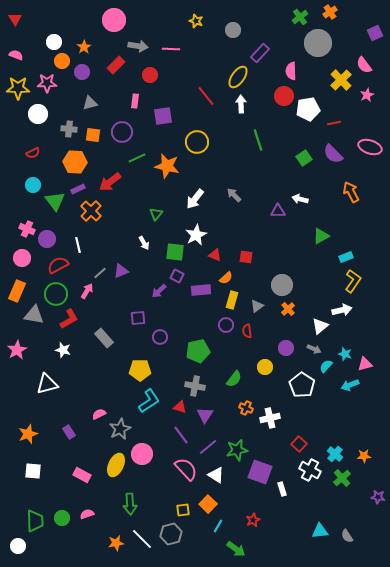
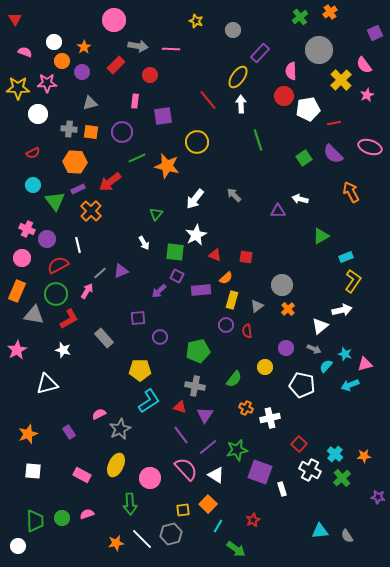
gray circle at (318, 43): moved 1 px right, 7 px down
pink semicircle at (16, 55): moved 9 px right, 3 px up
red line at (206, 96): moved 2 px right, 4 px down
orange square at (93, 135): moved 2 px left, 3 px up
white pentagon at (302, 385): rotated 20 degrees counterclockwise
pink circle at (142, 454): moved 8 px right, 24 px down
